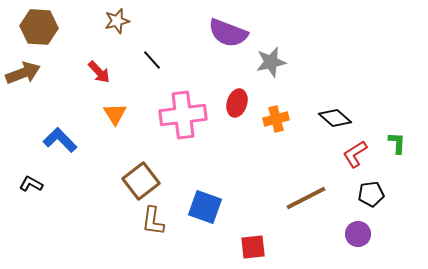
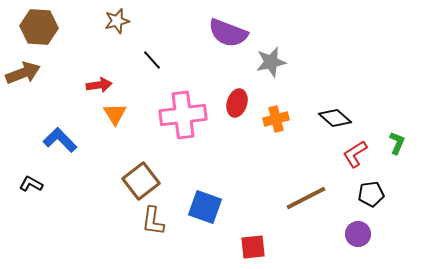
red arrow: moved 13 px down; rotated 55 degrees counterclockwise
green L-shape: rotated 20 degrees clockwise
